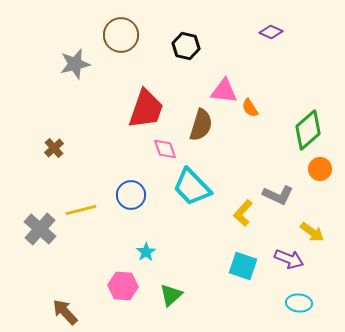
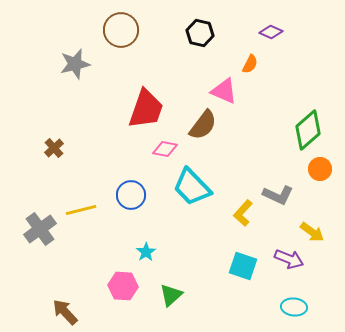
brown circle: moved 5 px up
black hexagon: moved 14 px right, 13 px up
pink triangle: rotated 16 degrees clockwise
orange semicircle: moved 44 px up; rotated 120 degrees counterclockwise
brown semicircle: moved 2 px right; rotated 20 degrees clockwise
pink diamond: rotated 60 degrees counterclockwise
gray cross: rotated 12 degrees clockwise
cyan ellipse: moved 5 px left, 4 px down
